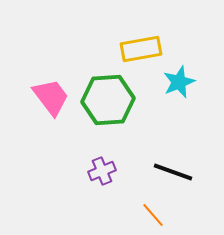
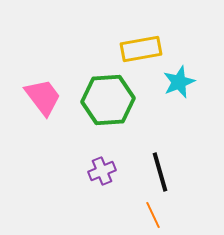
pink trapezoid: moved 8 px left
black line: moved 13 px left; rotated 54 degrees clockwise
orange line: rotated 16 degrees clockwise
